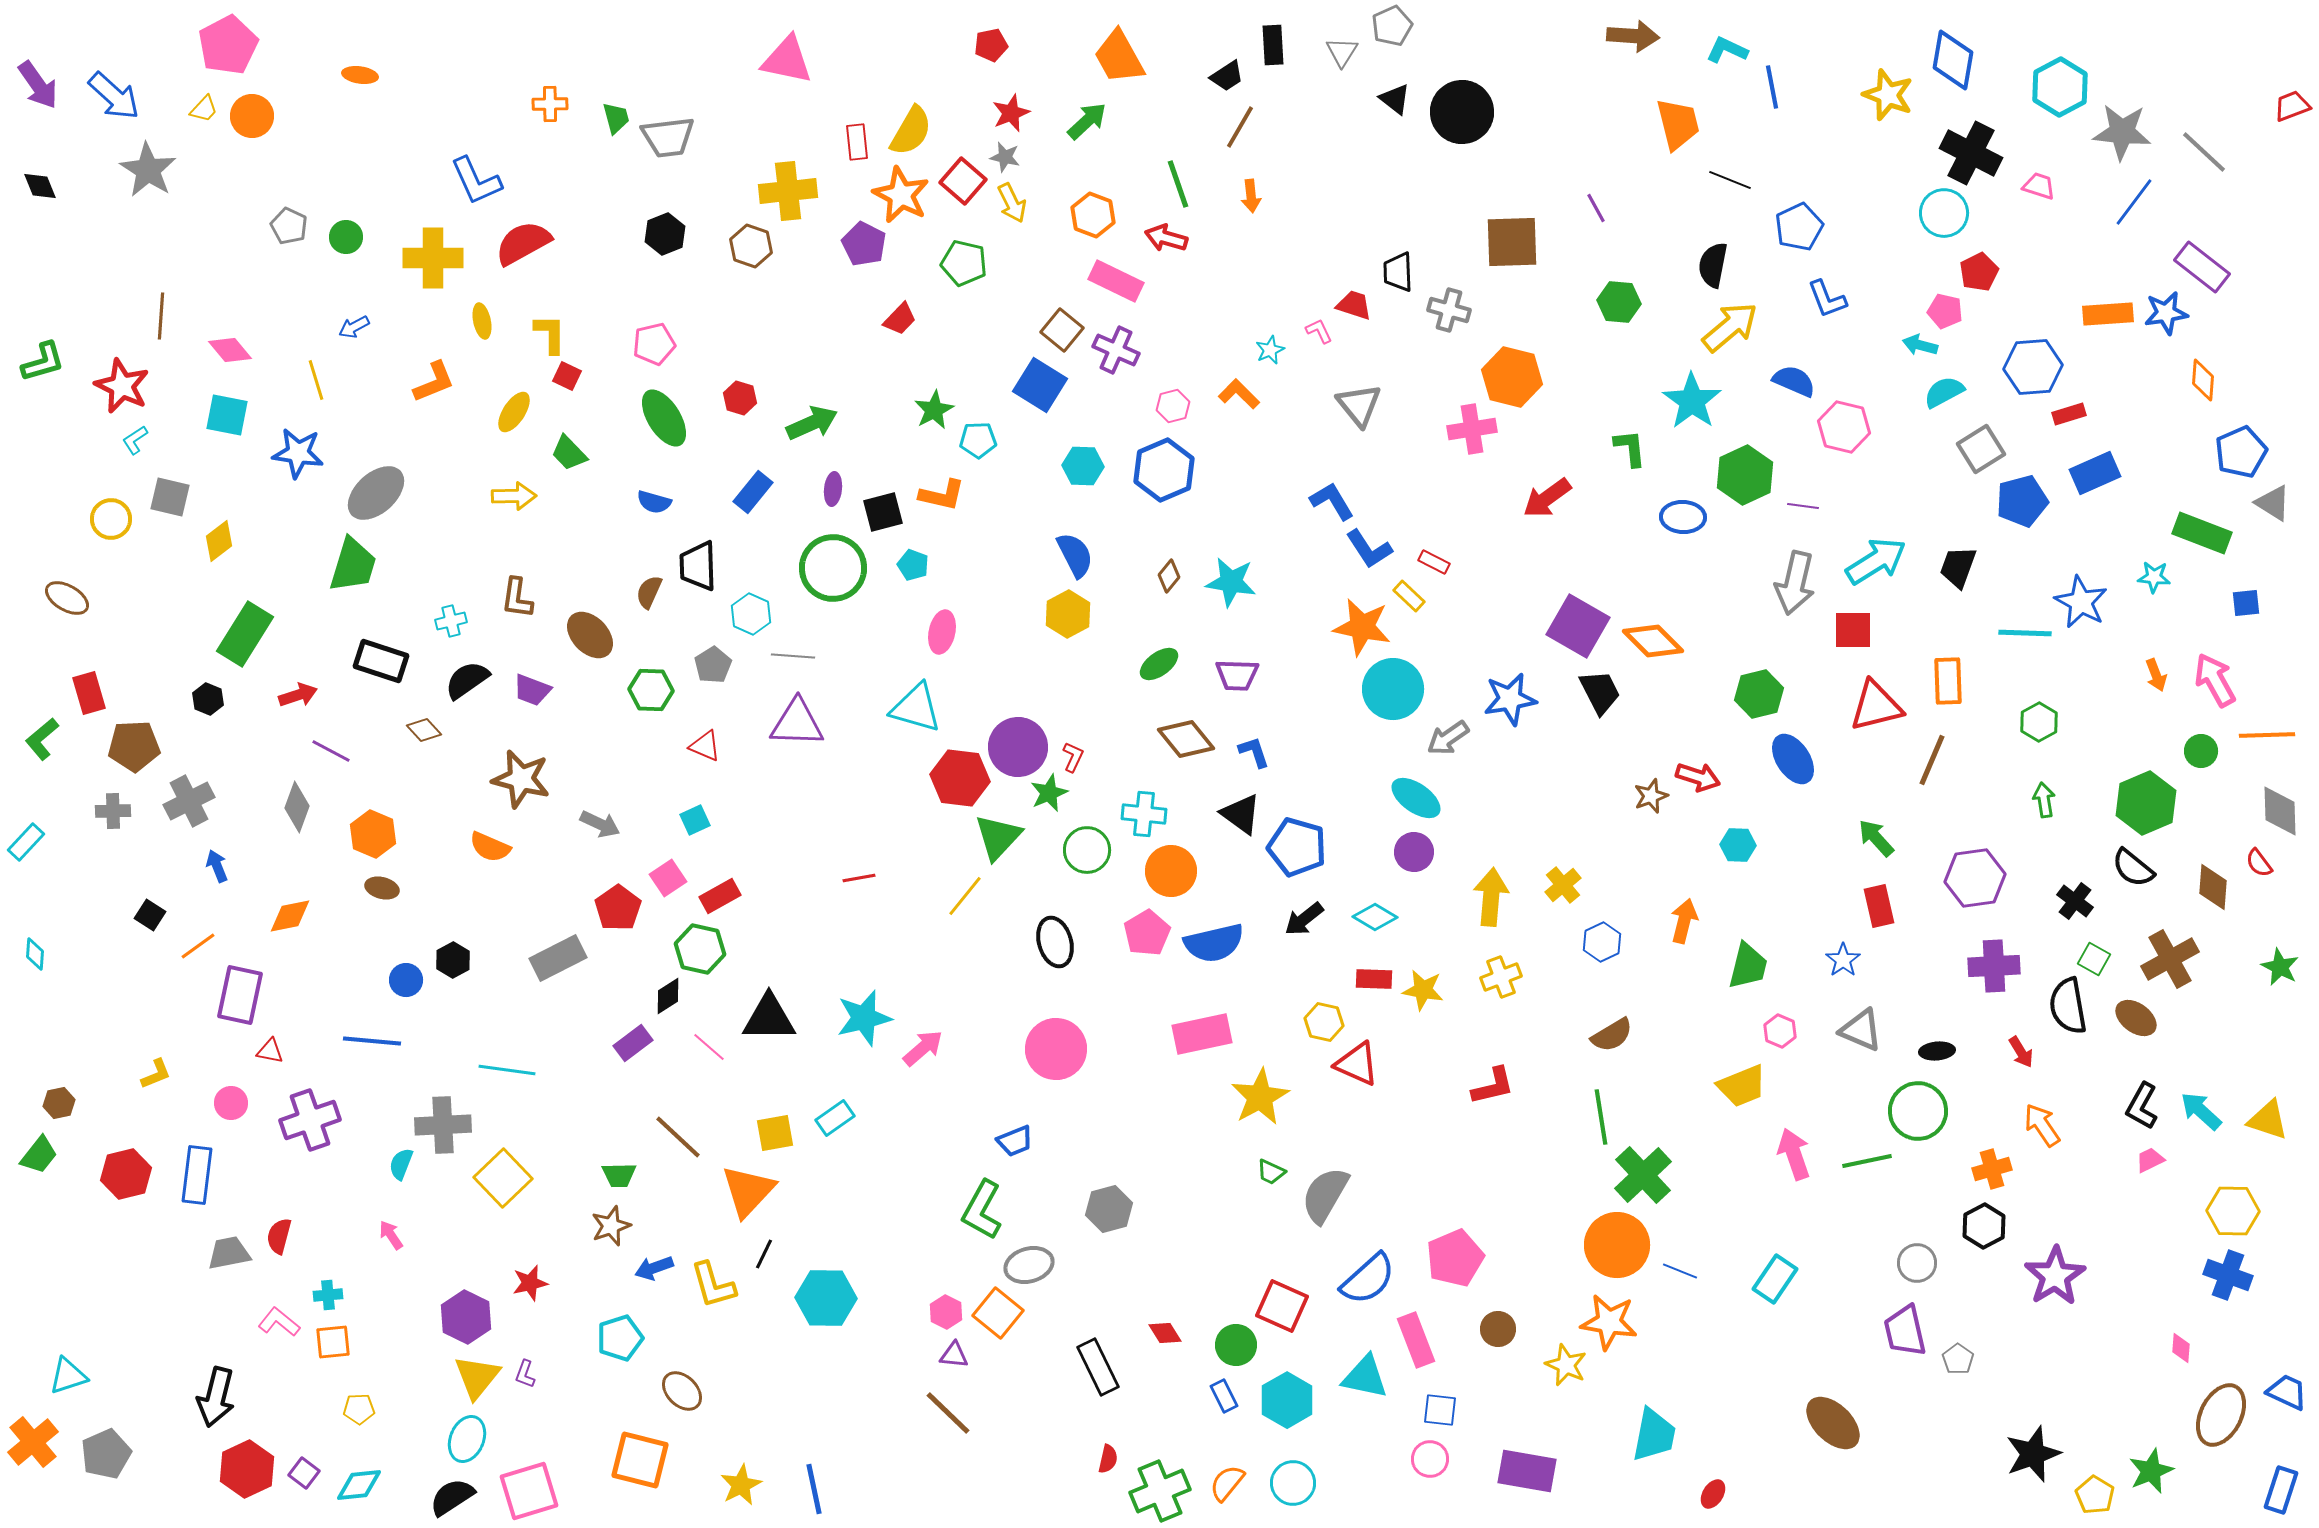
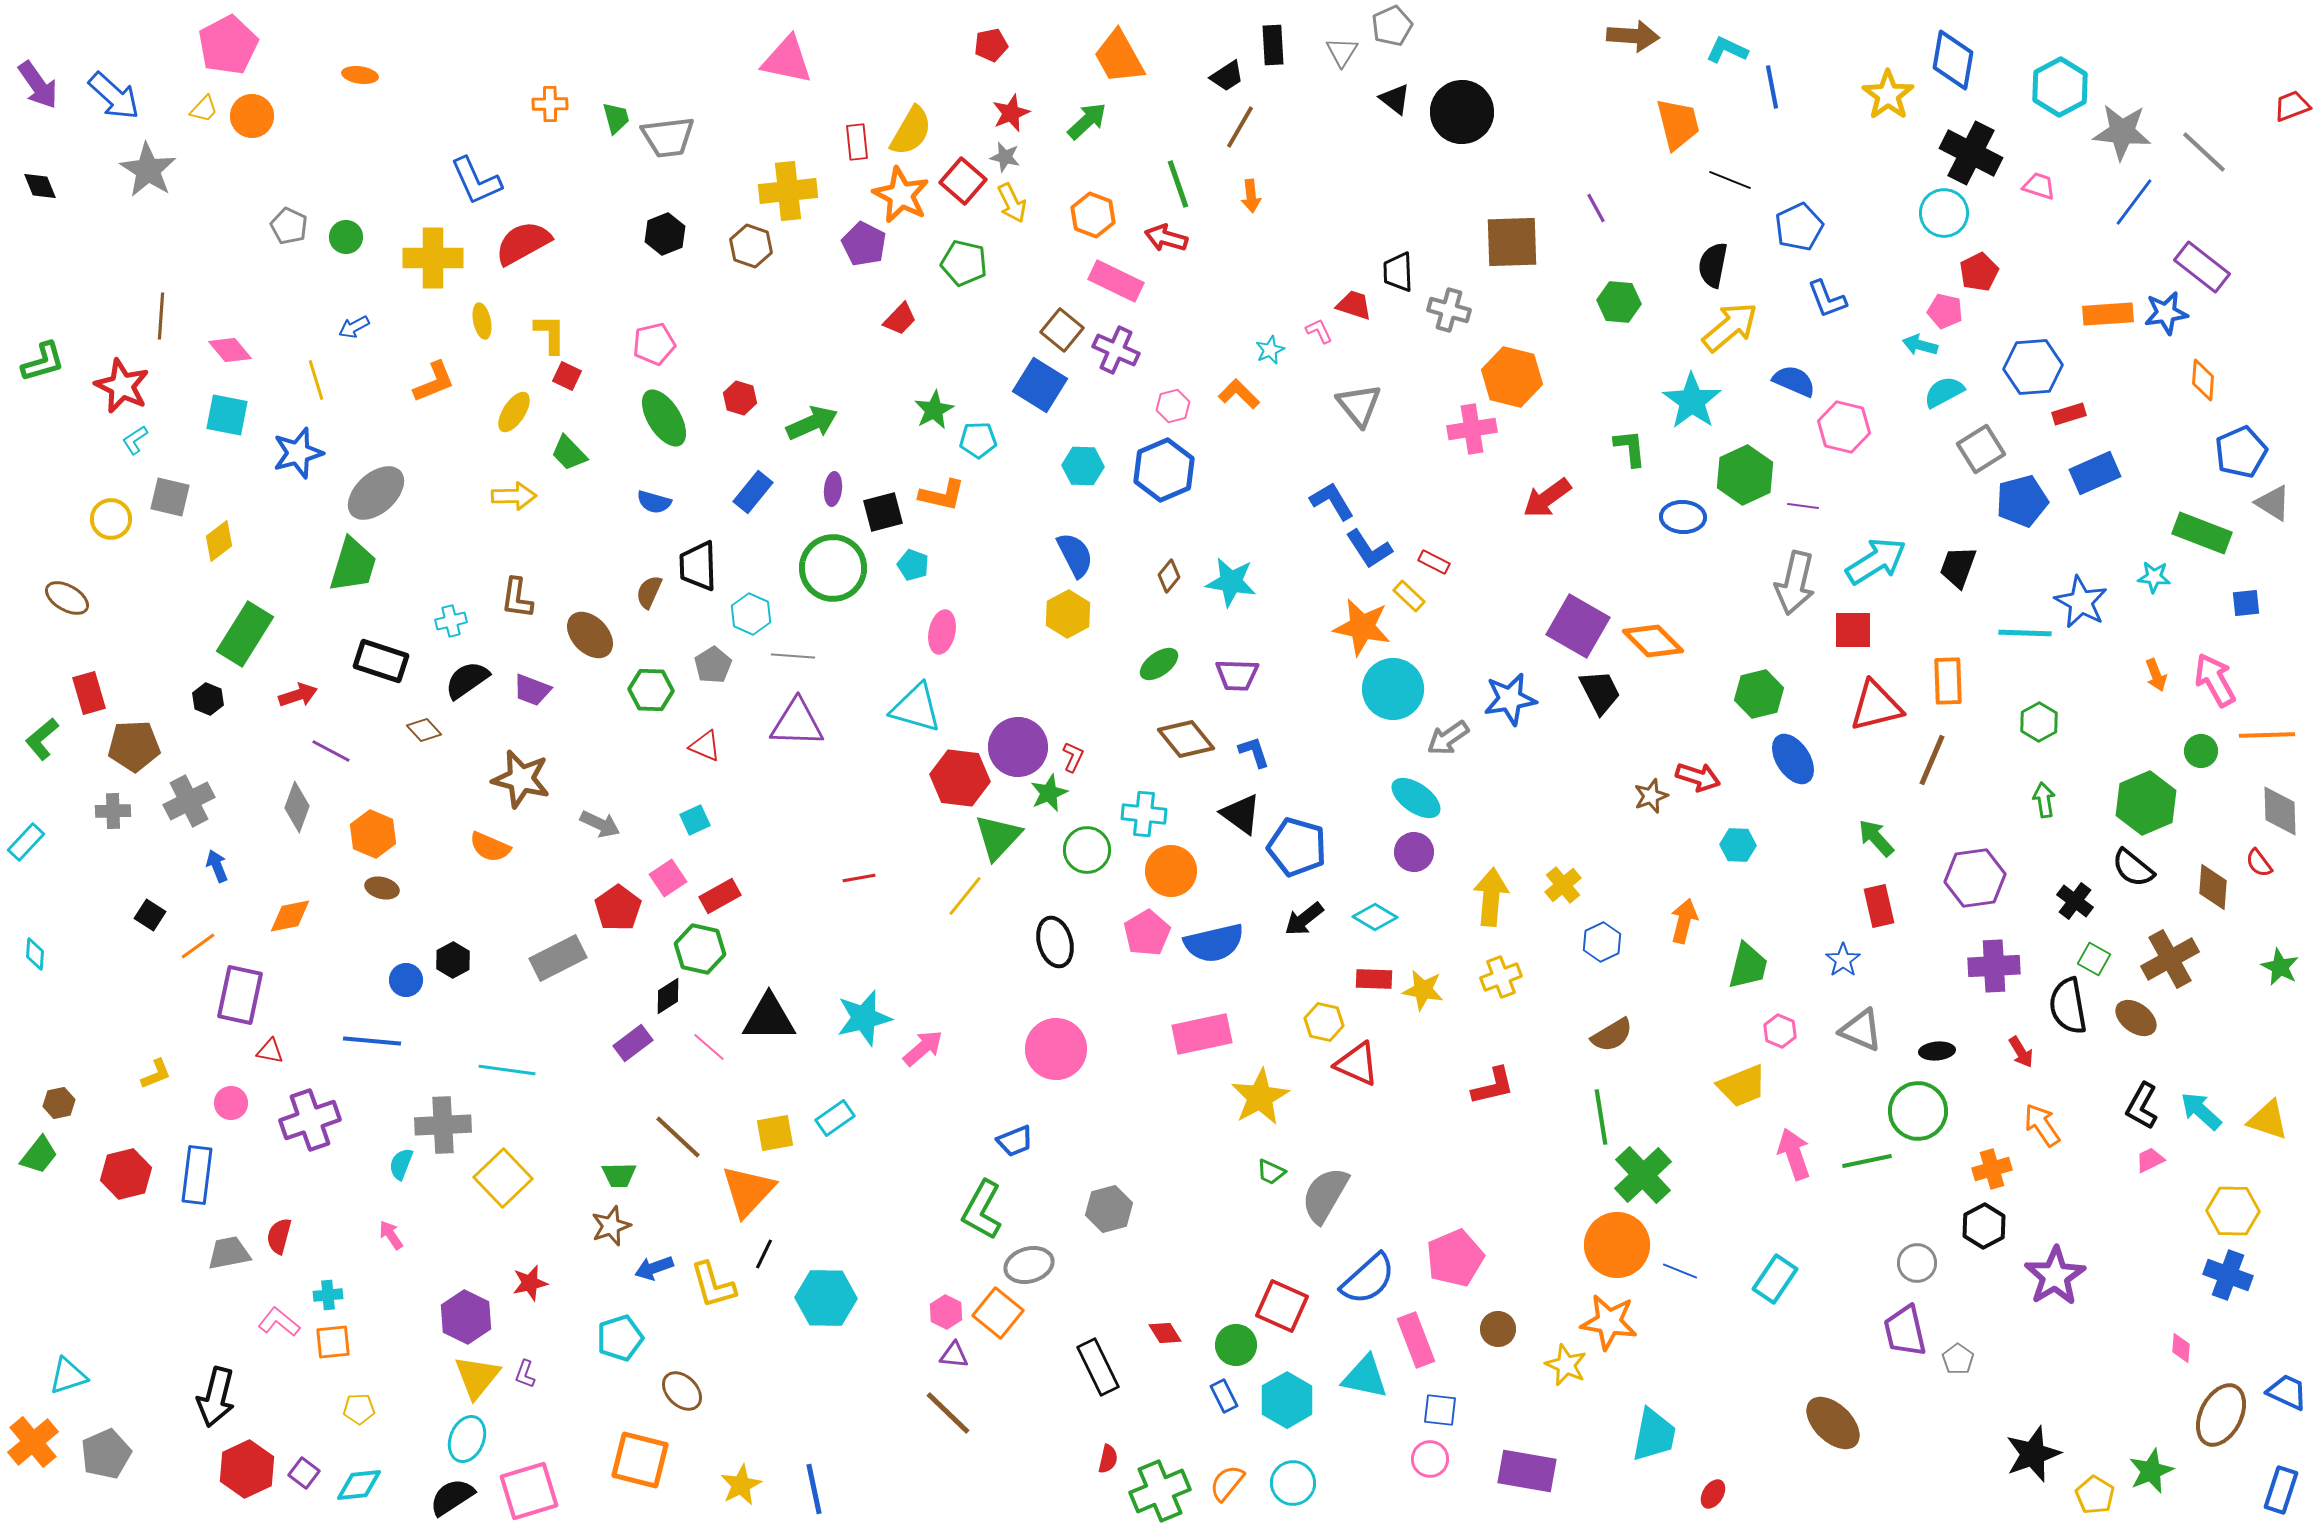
yellow star at (1888, 95): rotated 15 degrees clockwise
blue star at (298, 453): rotated 24 degrees counterclockwise
